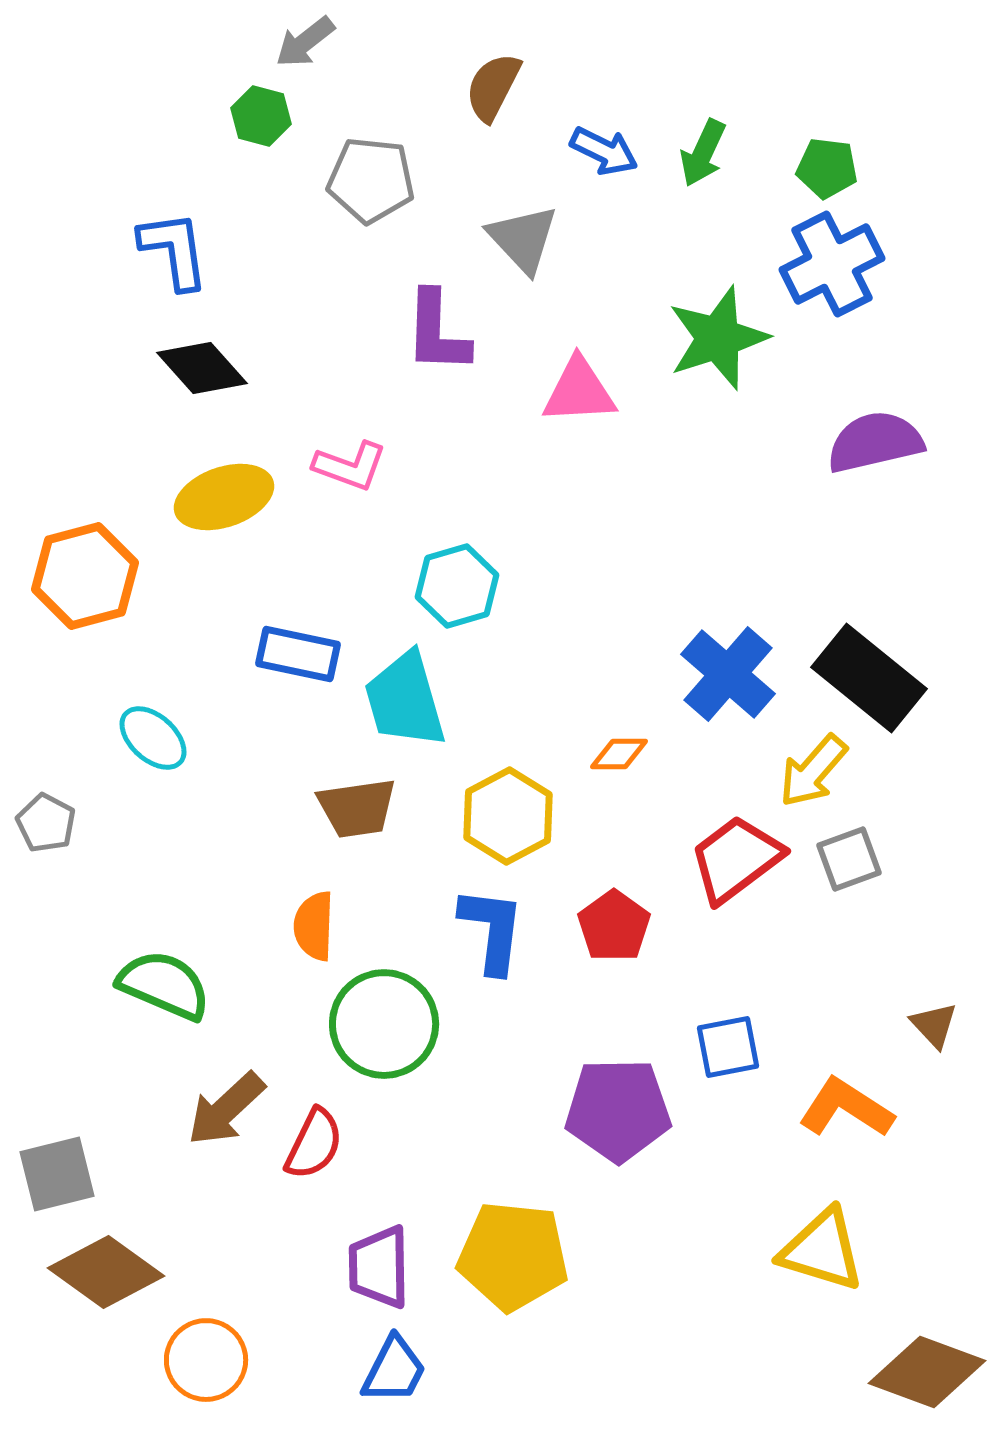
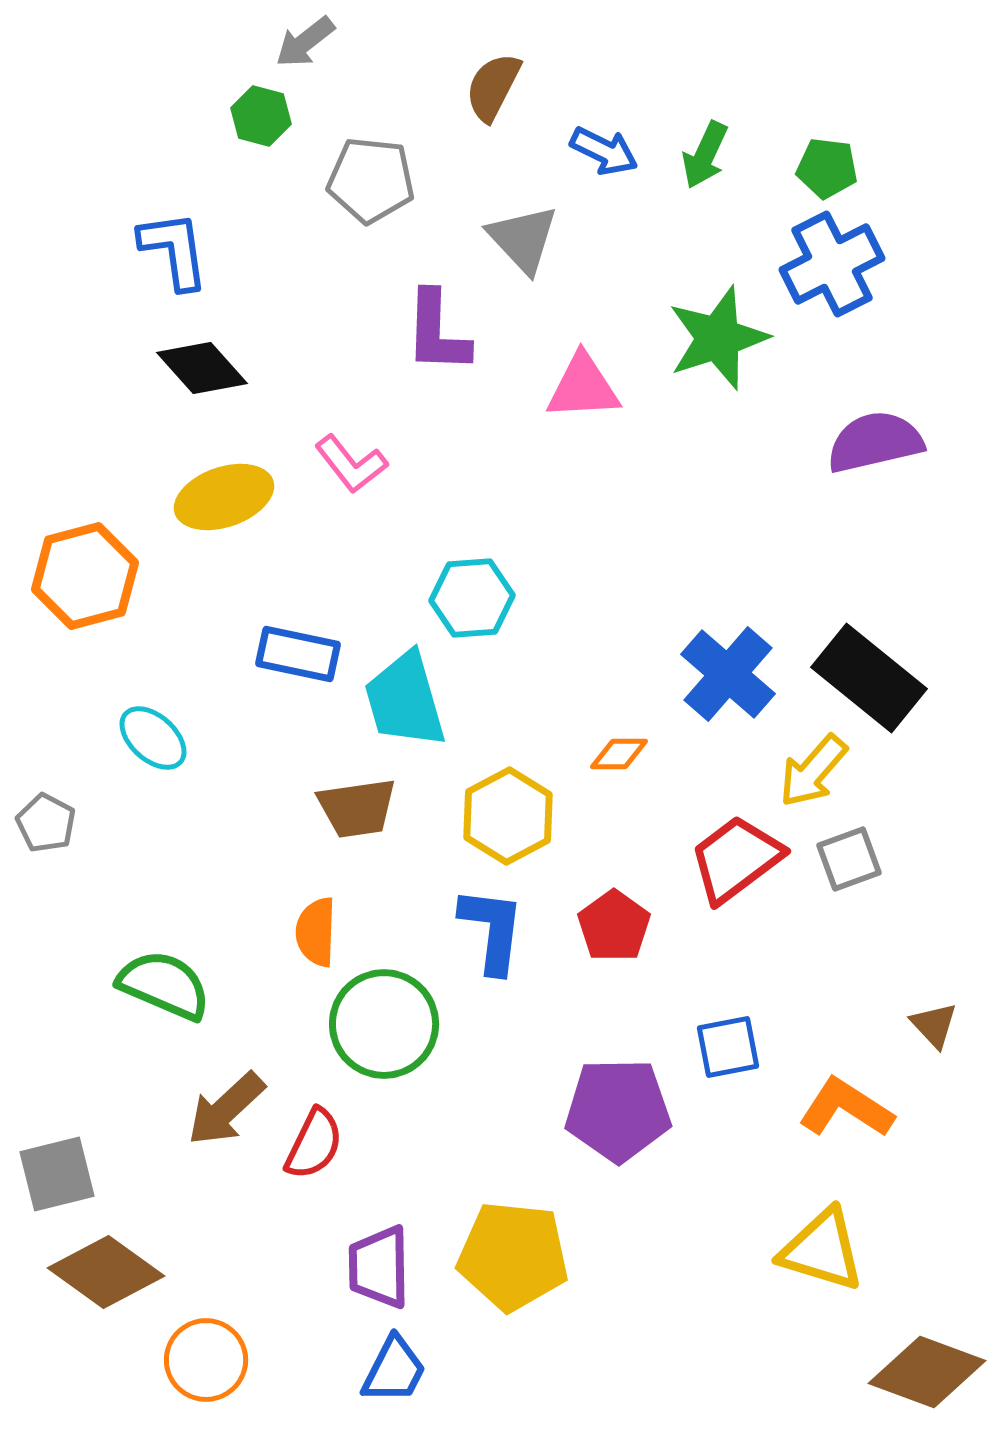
green arrow at (703, 153): moved 2 px right, 2 px down
pink triangle at (579, 391): moved 4 px right, 4 px up
pink L-shape at (350, 466): moved 1 px right, 2 px up; rotated 32 degrees clockwise
cyan hexagon at (457, 586): moved 15 px right, 12 px down; rotated 12 degrees clockwise
orange semicircle at (314, 926): moved 2 px right, 6 px down
